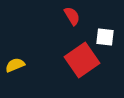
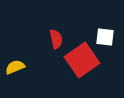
red semicircle: moved 16 px left, 23 px down; rotated 18 degrees clockwise
yellow semicircle: moved 2 px down
